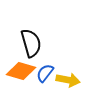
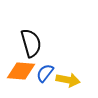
orange diamond: rotated 12 degrees counterclockwise
